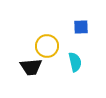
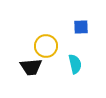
yellow circle: moved 1 px left
cyan semicircle: moved 2 px down
